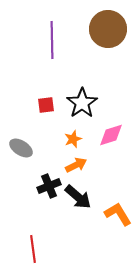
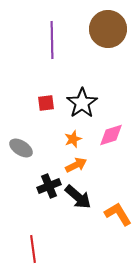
red square: moved 2 px up
